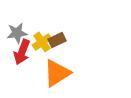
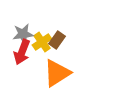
gray star: moved 6 px right, 1 px down
brown rectangle: rotated 30 degrees counterclockwise
